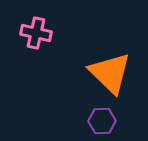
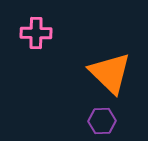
pink cross: rotated 12 degrees counterclockwise
